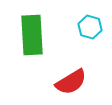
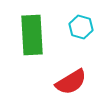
cyan hexagon: moved 9 px left
